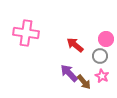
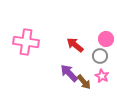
pink cross: moved 9 px down
